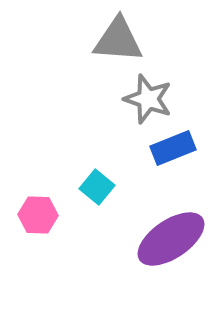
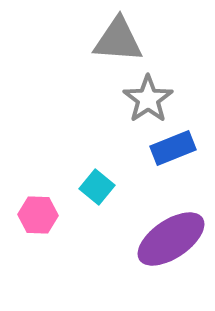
gray star: rotated 18 degrees clockwise
